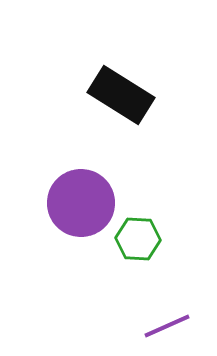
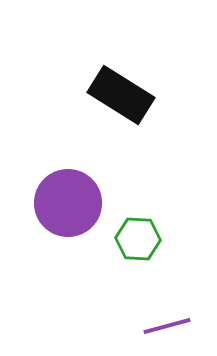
purple circle: moved 13 px left
purple line: rotated 9 degrees clockwise
